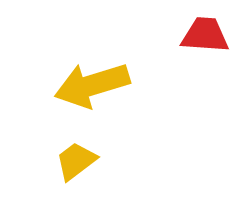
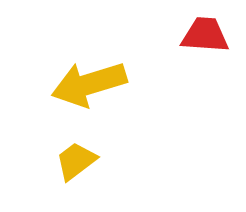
yellow arrow: moved 3 px left, 1 px up
